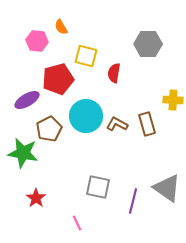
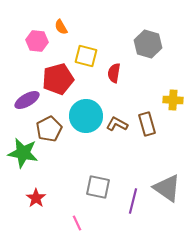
gray hexagon: rotated 16 degrees clockwise
